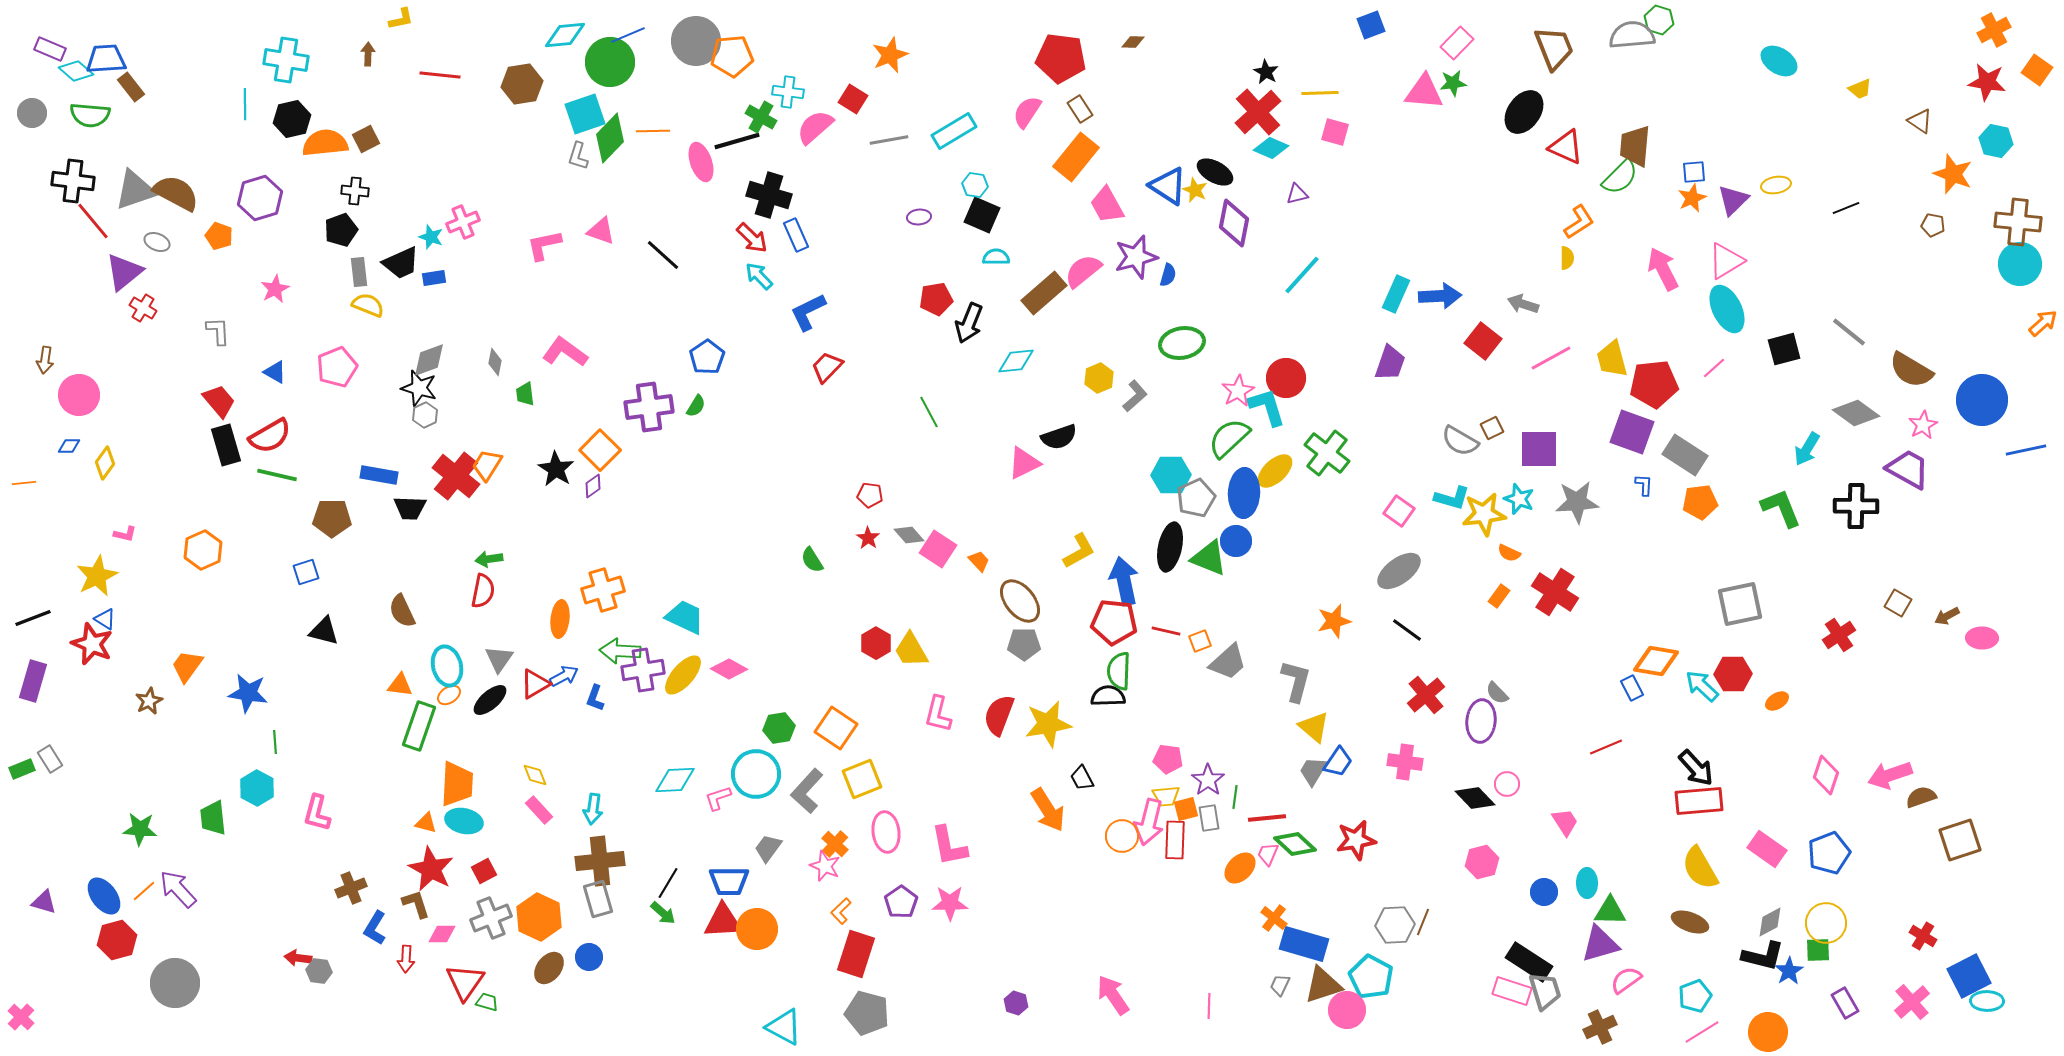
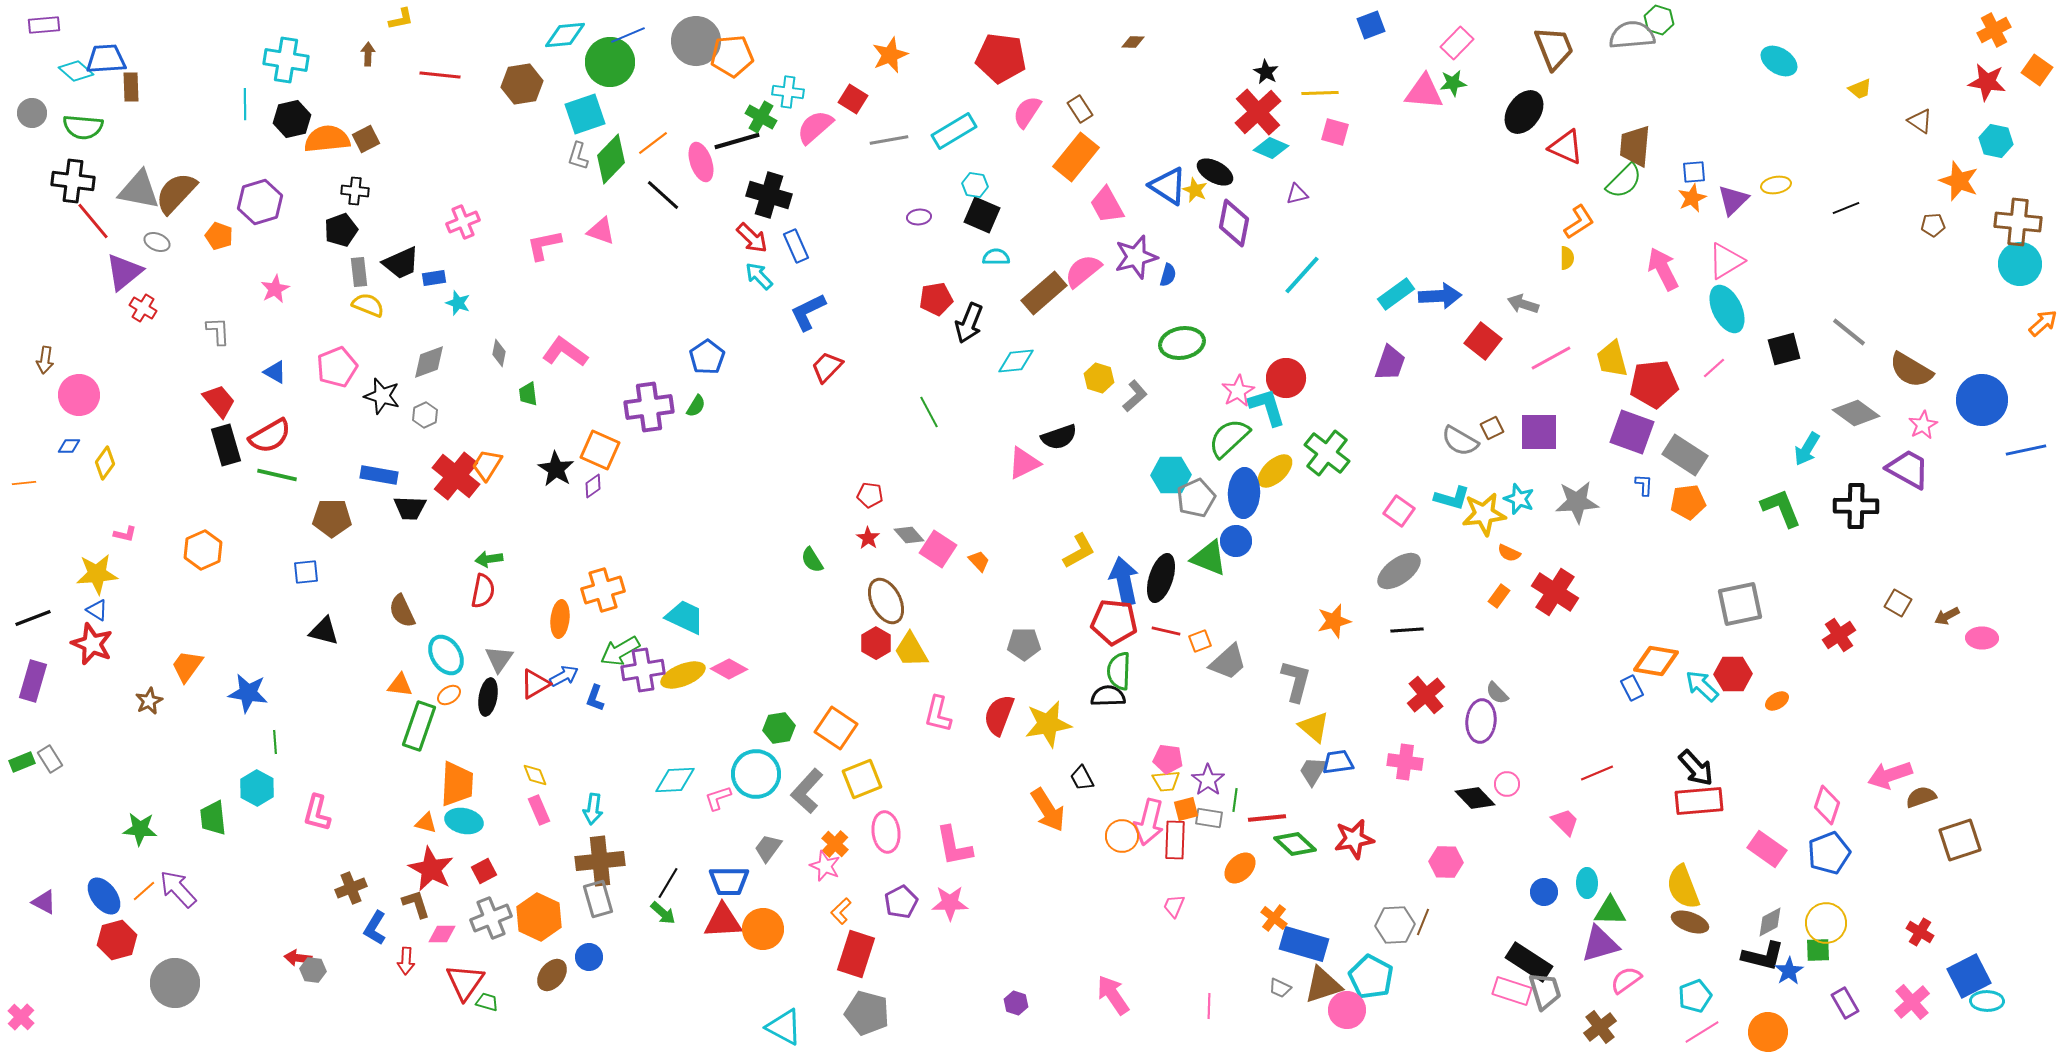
purple rectangle at (50, 49): moved 6 px left, 24 px up; rotated 28 degrees counterclockwise
red pentagon at (1061, 58): moved 60 px left
brown rectangle at (131, 87): rotated 36 degrees clockwise
green semicircle at (90, 115): moved 7 px left, 12 px down
orange line at (653, 131): moved 12 px down; rotated 36 degrees counterclockwise
green diamond at (610, 138): moved 1 px right, 21 px down
orange semicircle at (325, 143): moved 2 px right, 4 px up
orange star at (1953, 174): moved 6 px right, 7 px down
green semicircle at (1620, 177): moved 4 px right, 4 px down
gray triangle at (135, 190): moved 4 px right; rotated 30 degrees clockwise
brown semicircle at (176, 193): rotated 75 degrees counterclockwise
purple hexagon at (260, 198): moved 4 px down
brown pentagon at (1933, 225): rotated 15 degrees counterclockwise
blue rectangle at (796, 235): moved 11 px down
cyan star at (431, 237): moved 27 px right, 66 px down
black line at (663, 255): moved 60 px up
cyan rectangle at (1396, 294): rotated 30 degrees clockwise
gray diamond at (429, 360): moved 2 px down
gray diamond at (495, 362): moved 4 px right, 9 px up
yellow hexagon at (1099, 378): rotated 20 degrees counterclockwise
black star at (419, 388): moved 37 px left, 8 px down
green trapezoid at (525, 394): moved 3 px right
purple square at (1539, 449): moved 17 px up
orange square at (600, 450): rotated 21 degrees counterclockwise
orange pentagon at (1700, 502): moved 12 px left
black ellipse at (1170, 547): moved 9 px left, 31 px down; rotated 6 degrees clockwise
blue square at (306, 572): rotated 12 degrees clockwise
yellow star at (97, 576): moved 2 px up; rotated 21 degrees clockwise
brown ellipse at (1020, 601): moved 134 px left; rotated 12 degrees clockwise
blue triangle at (105, 619): moved 8 px left, 9 px up
black line at (1407, 630): rotated 40 degrees counterclockwise
green arrow at (620, 651): rotated 33 degrees counterclockwise
cyan ellipse at (447, 666): moved 1 px left, 11 px up; rotated 18 degrees counterclockwise
yellow ellipse at (683, 675): rotated 27 degrees clockwise
black ellipse at (490, 700): moved 2 px left, 3 px up; rotated 39 degrees counterclockwise
red line at (1606, 747): moved 9 px left, 26 px down
blue trapezoid at (1338, 762): rotated 132 degrees counterclockwise
green rectangle at (22, 769): moved 7 px up
pink diamond at (1826, 775): moved 1 px right, 30 px down
yellow trapezoid at (1166, 796): moved 15 px up
green line at (1235, 797): moved 3 px down
pink rectangle at (539, 810): rotated 20 degrees clockwise
gray rectangle at (1209, 818): rotated 72 degrees counterclockwise
pink trapezoid at (1565, 822): rotated 12 degrees counterclockwise
red star at (1356, 840): moved 2 px left, 1 px up
pink L-shape at (949, 846): moved 5 px right
pink trapezoid at (1268, 854): moved 94 px left, 52 px down
pink hexagon at (1482, 862): moved 36 px left; rotated 16 degrees clockwise
yellow semicircle at (1700, 868): moved 17 px left, 19 px down; rotated 9 degrees clockwise
purple triangle at (44, 902): rotated 12 degrees clockwise
purple pentagon at (901, 902): rotated 8 degrees clockwise
orange circle at (757, 929): moved 6 px right
red cross at (1923, 936): moved 3 px left, 4 px up
red arrow at (406, 959): moved 2 px down
brown ellipse at (549, 968): moved 3 px right, 7 px down
gray hexagon at (319, 971): moved 6 px left, 1 px up
gray trapezoid at (1280, 985): moved 3 px down; rotated 90 degrees counterclockwise
brown cross at (1600, 1027): rotated 12 degrees counterclockwise
